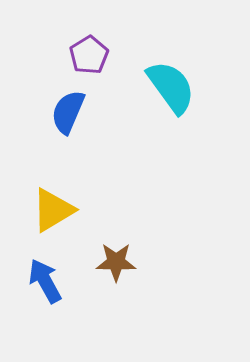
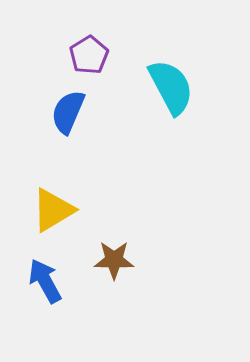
cyan semicircle: rotated 8 degrees clockwise
brown star: moved 2 px left, 2 px up
